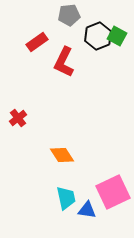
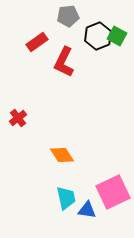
gray pentagon: moved 1 px left, 1 px down
